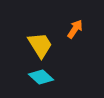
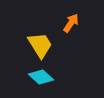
orange arrow: moved 4 px left, 6 px up
